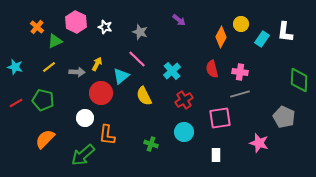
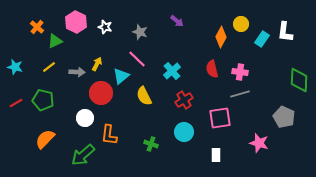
purple arrow: moved 2 px left, 1 px down
orange L-shape: moved 2 px right
